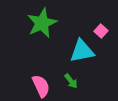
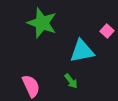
green star: rotated 28 degrees counterclockwise
pink square: moved 6 px right
pink semicircle: moved 10 px left
